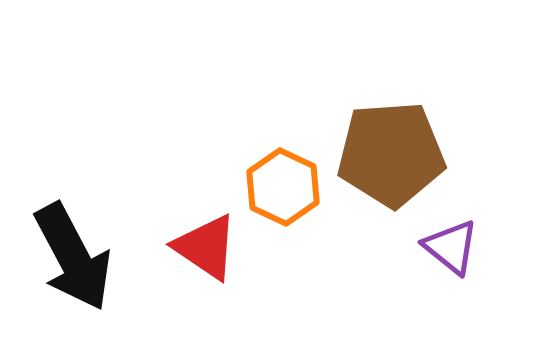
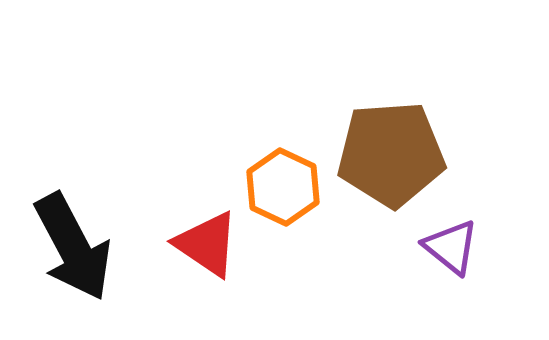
red triangle: moved 1 px right, 3 px up
black arrow: moved 10 px up
